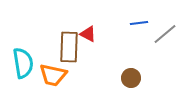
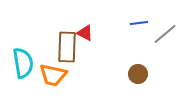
red triangle: moved 3 px left, 1 px up
brown rectangle: moved 2 px left
brown circle: moved 7 px right, 4 px up
